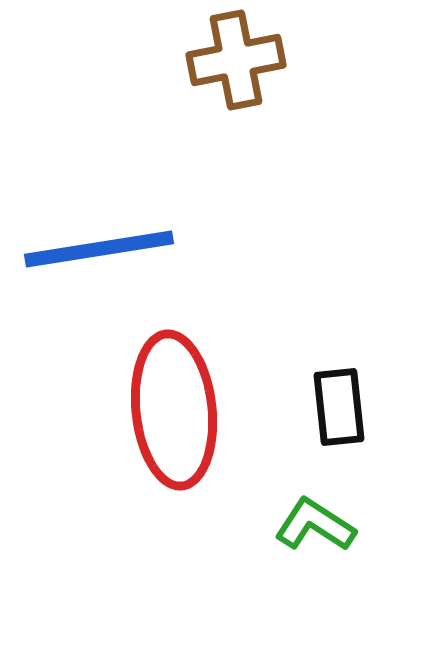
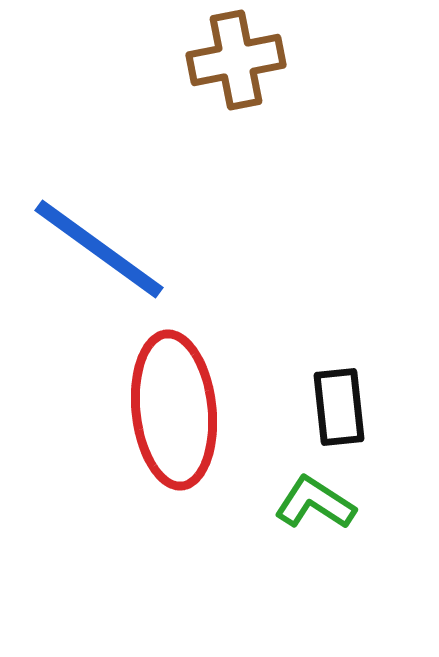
blue line: rotated 45 degrees clockwise
green L-shape: moved 22 px up
